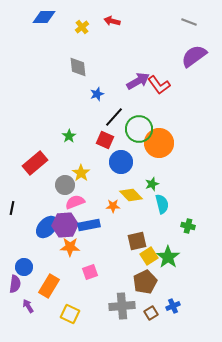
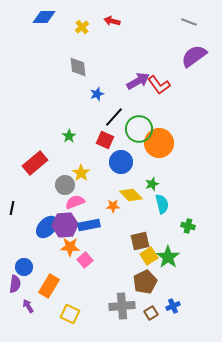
brown square at (137, 241): moved 3 px right
pink square at (90, 272): moved 5 px left, 12 px up; rotated 21 degrees counterclockwise
